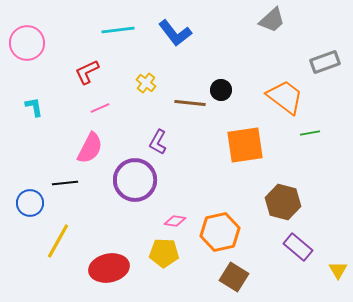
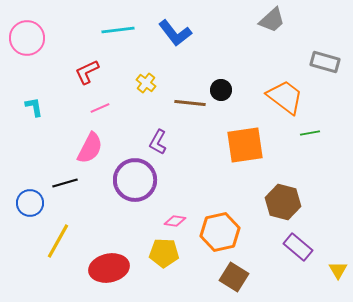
pink circle: moved 5 px up
gray rectangle: rotated 36 degrees clockwise
black line: rotated 10 degrees counterclockwise
